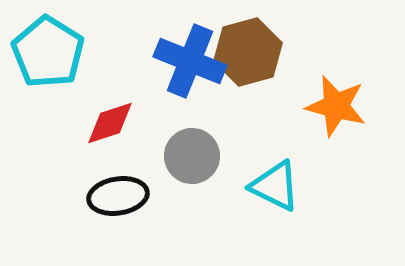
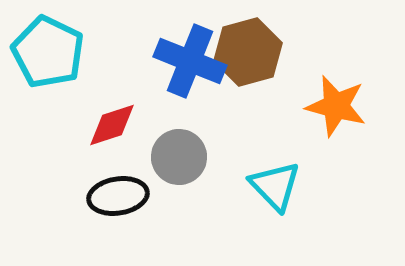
cyan pentagon: rotated 6 degrees counterclockwise
red diamond: moved 2 px right, 2 px down
gray circle: moved 13 px left, 1 px down
cyan triangle: rotated 20 degrees clockwise
